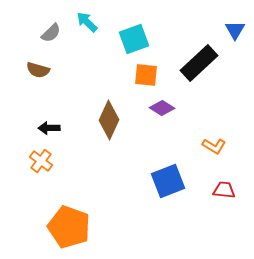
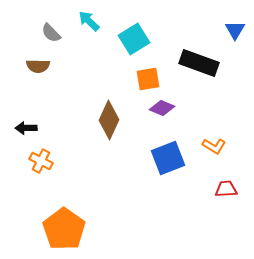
cyan arrow: moved 2 px right, 1 px up
gray semicircle: rotated 90 degrees clockwise
cyan square: rotated 12 degrees counterclockwise
black rectangle: rotated 63 degrees clockwise
brown semicircle: moved 4 px up; rotated 15 degrees counterclockwise
orange square: moved 2 px right, 4 px down; rotated 15 degrees counterclockwise
purple diamond: rotated 10 degrees counterclockwise
black arrow: moved 23 px left
orange cross: rotated 10 degrees counterclockwise
blue square: moved 23 px up
red trapezoid: moved 2 px right, 1 px up; rotated 10 degrees counterclockwise
orange pentagon: moved 5 px left, 2 px down; rotated 15 degrees clockwise
